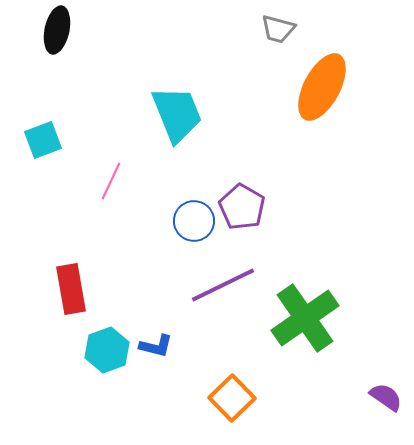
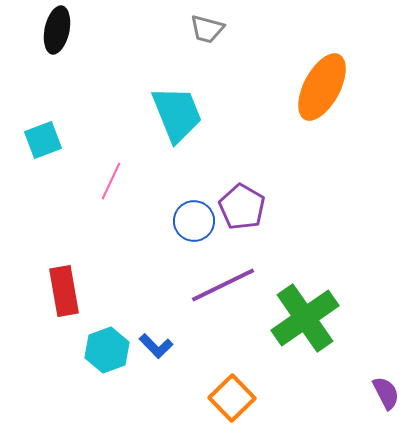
gray trapezoid: moved 71 px left
red rectangle: moved 7 px left, 2 px down
blue L-shape: rotated 32 degrees clockwise
purple semicircle: moved 4 px up; rotated 28 degrees clockwise
